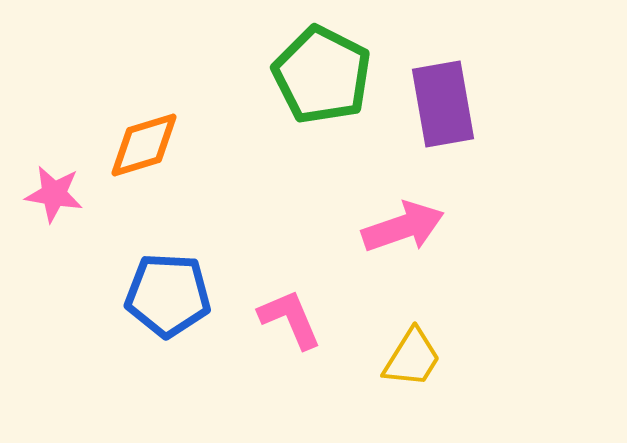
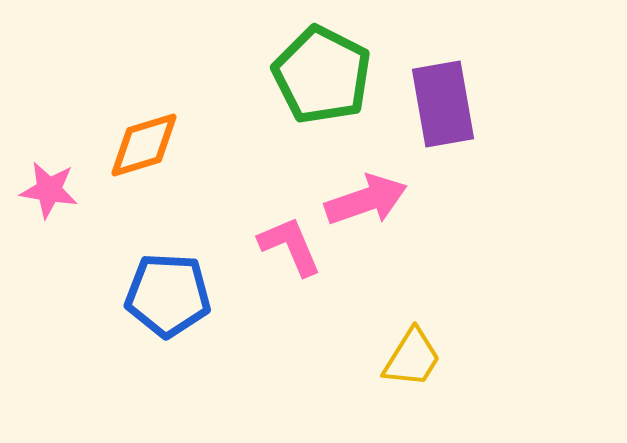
pink star: moved 5 px left, 4 px up
pink arrow: moved 37 px left, 27 px up
pink L-shape: moved 73 px up
